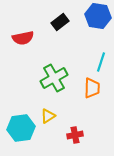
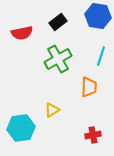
black rectangle: moved 2 px left
red semicircle: moved 1 px left, 5 px up
cyan line: moved 6 px up
green cross: moved 4 px right, 19 px up
orange trapezoid: moved 3 px left, 1 px up
yellow triangle: moved 4 px right, 6 px up
red cross: moved 18 px right
